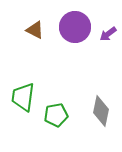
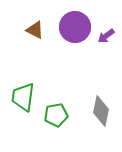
purple arrow: moved 2 px left, 2 px down
